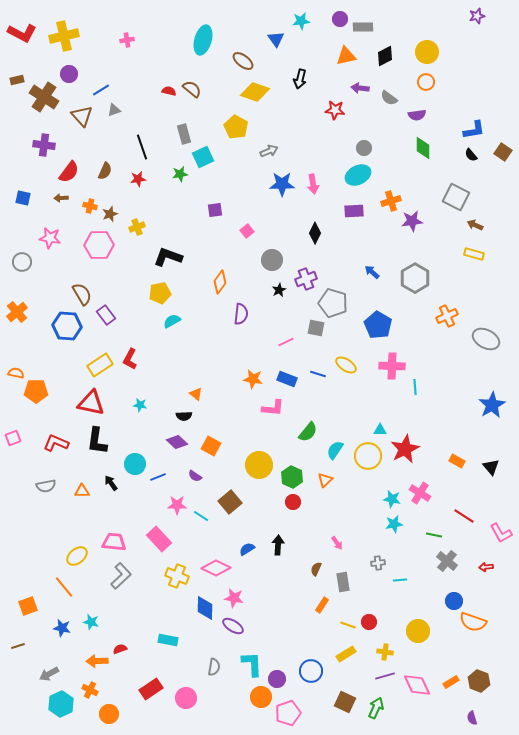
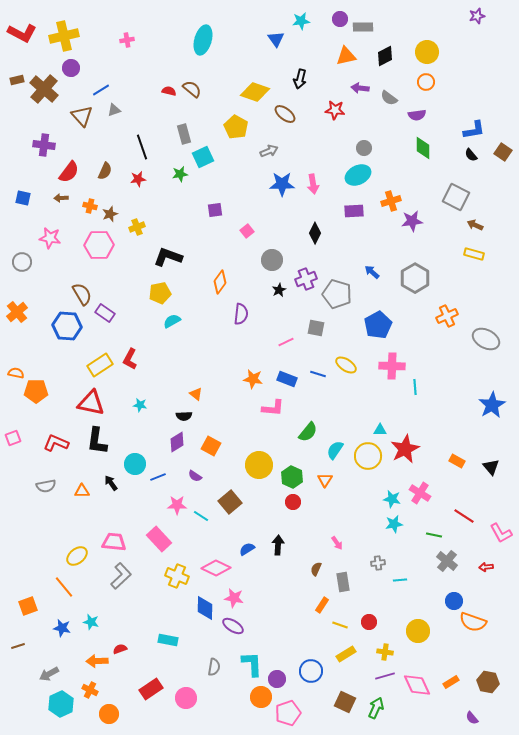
brown ellipse at (243, 61): moved 42 px right, 53 px down
purple circle at (69, 74): moved 2 px right, 6 px up
brown cross at (44, 97): moved 8 px up; rotated 8 degrees clockwise
gray pentagon at (333, 303): moved 4 px right, 9 px up
purple rectangle at (106, 315): moved 1 px left, 2 px up; rotated 18 degrees counterclockwise
blue pentagon at (378, 325): rotated 12 degrees clockwise
purple diamond at (177, 442): rotated 75 degrees counterclockwise
orange triangle at (325, 480): rotated 14 degrees counterclockwise
yellow line at (348, 625): moved 8 px left
brown hexagon at (479, 681): moved 9 px right, 1 px down; rotated 10 degrees counterclockwise
purple semicircle at (472, 718): rotated 24 degrees counterclockwise
